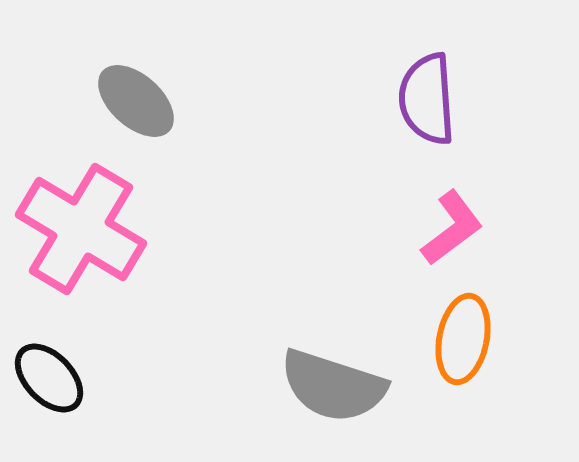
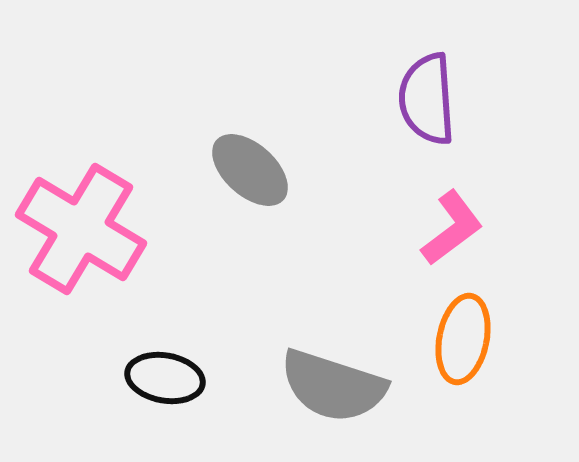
gray ellipse: moved 114 px right, 69 px down
black ellipse: moved 116 px right; rotated 36 degrees counterclockwise
